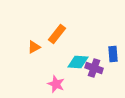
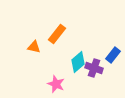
orange triangle: rotated 40 degrees clockwise
blue rectangle: moved 1 px down; rotated 42 degrees clockwise
cyan diamond: rotated 45 degrees counterclockwise
